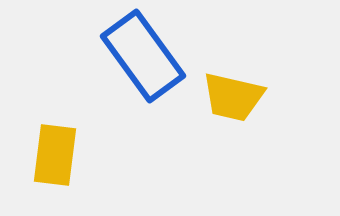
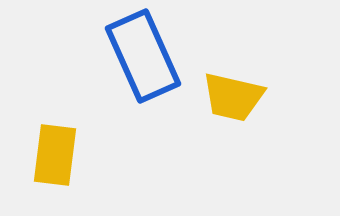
blue rectangle: rotated 12 degrees clockwise
